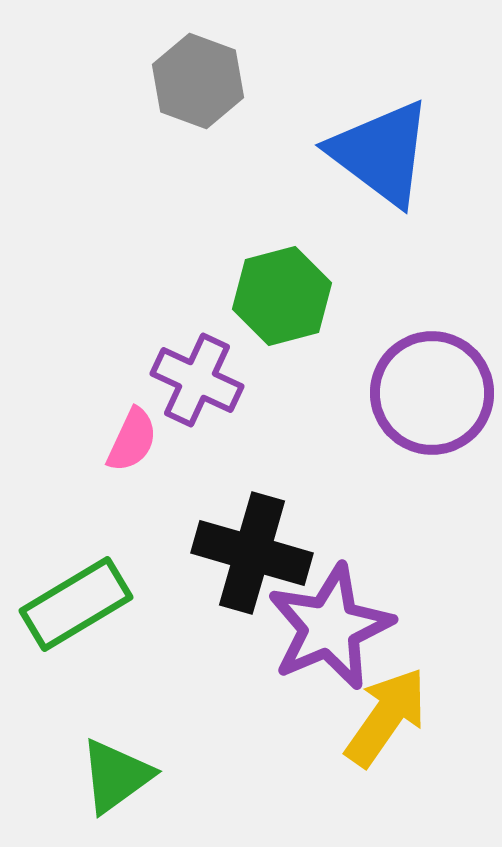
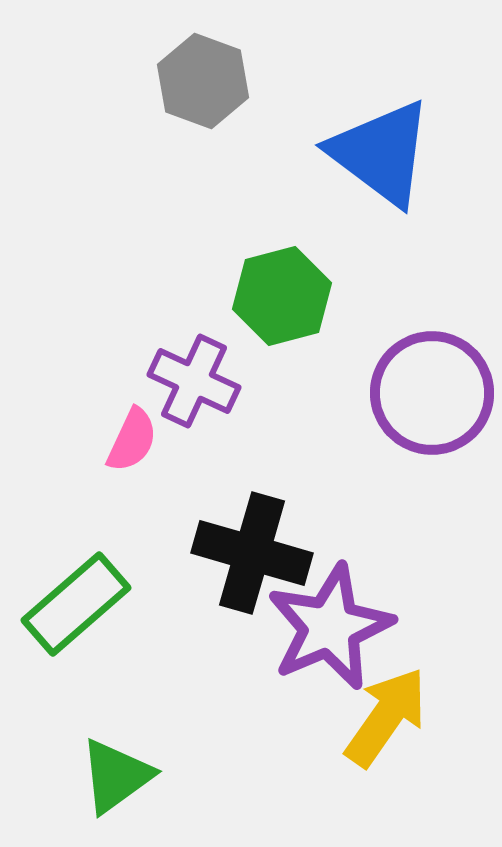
gray hexagon: moved 5 px right
purple cross: moved 3 px left, 1 px down
green rectangle: rotated 10 degrees counterclockwise
